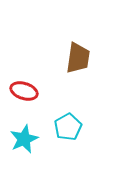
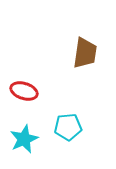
brown trapezoid: moved 7 px right, 5 px up
cyan pentagon: rotated 24 degrees clockwise
